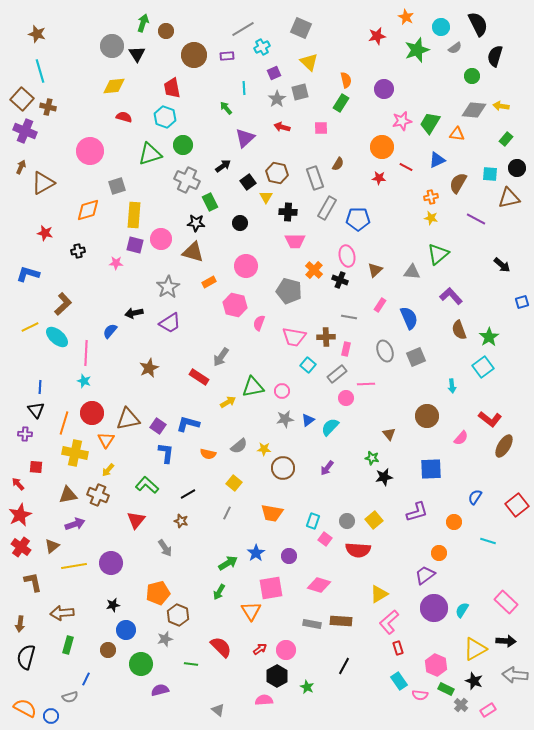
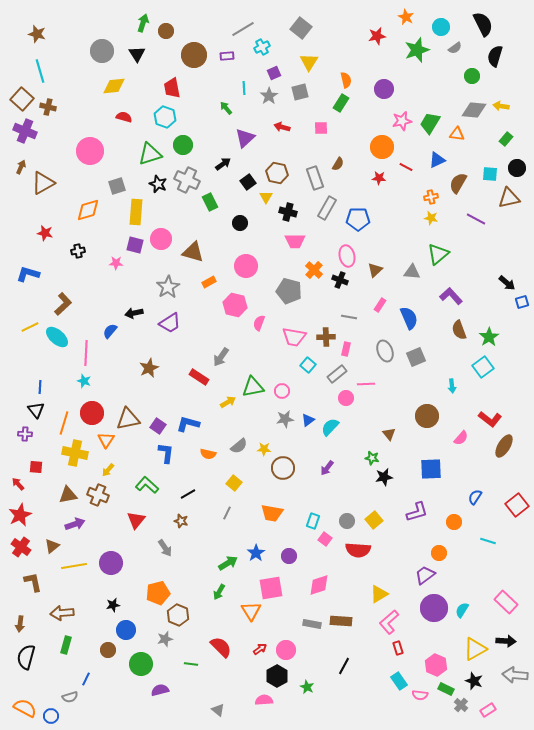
black semicircle at (478, 24): moved 5 px right
gray square at (301, 28): rotated 15 degrees clockwise
gray circle at (112, 46): moved 10 px left, 5 px down
yellow triangle at (309, 62): rotated 18 degrees clockwise
gray star at (277, 99): moved 8 px left, 3 px up
black arrow at (223, 166): moved 2 px up
black cross at (288, 212): rotated 12 degrees clockwise
yellow rectangle at (134, 215): moved 2 px right, 3 px up
black star at (196, 223): moved 38 px left, 39 px up; rotated 18 degrees clockwise
black arrow at (502, 265): moved 5 px right, 18 px down
pink diamond at (319, 585): rotated 35 degrees counterclockwise
green rectangle at (68, 645): moved 2 px left
